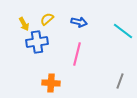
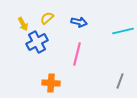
yellow semicircle: moved 1 px up
yellow arrow: moved 1 px left
cyan line: rotated 50 degrees counterclockwise
blue cross: rotated 20 degrees counterclockwise
